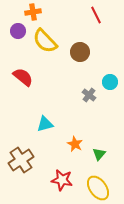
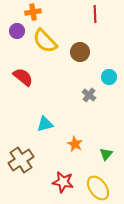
red line: moved 1 px left, 1 px up; rotated 24 degrees clockwise
purple circle: moved 1 px left
cyan circle: moved 1 px left, 5 px up
green triangle: moved 7 px right
red star: moved 1 px right, 2 px down
